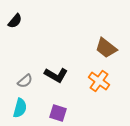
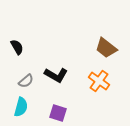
black semicircle: moved 2 px right, 26 px down; rotated 70 degrees counterclockwise
gray semicircle: moved 1 px right
cyan semicircle: moved 1 px right, 1 px up
